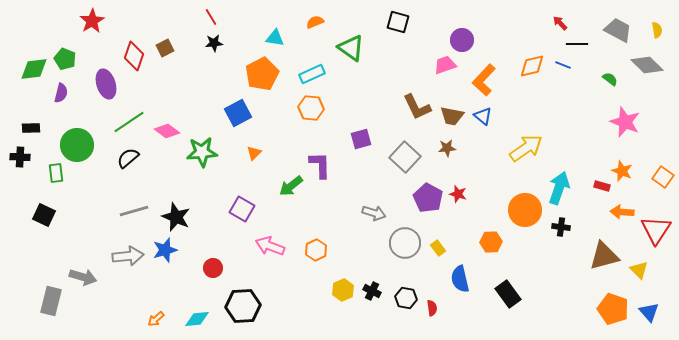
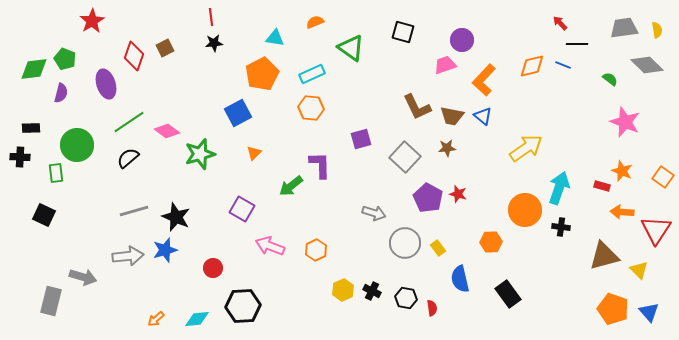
red line at (211, 17): rotated 24 degrees clockwise
black square at (398, 22): moved 5 px right, 10 px down
gray trapezoid at (618, 30): moved 6 px right, 2 px up; rotated 36 degrees counterclockwise
green star at (202, 152): moved 2 px left, 2 px down; rotated 12 degrees counterclockwise
